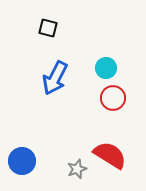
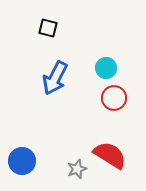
red circle: moved 1 px right
